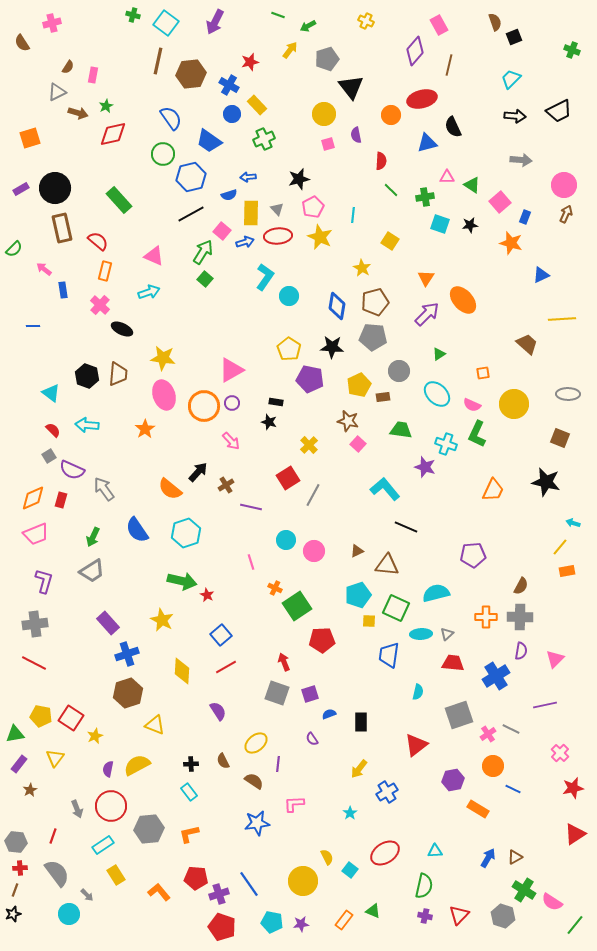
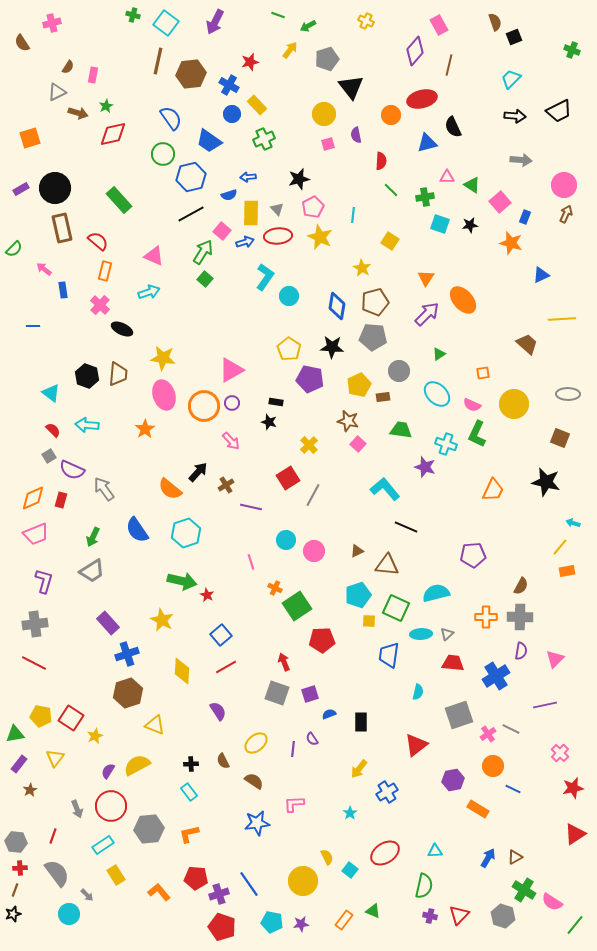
purple line at (278, 764): moved 15 px right, 15 px up
purple semicircle at (108, 769): moved 2 px down; rotated 21 degrees clockwise
purple cross at (425, 916): moved 5 px right
